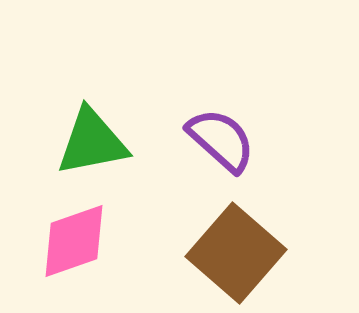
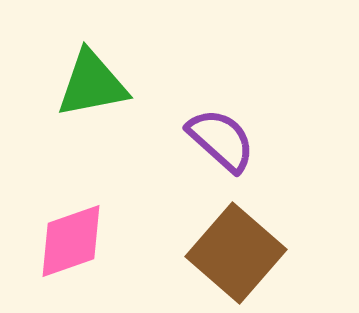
green triangle: moved 58 px up
pink diamond: moved 3 px left
